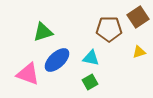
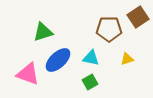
yellow triangle: moved 12 px left, 7 px down
blue ellipse: moved 1 px right
